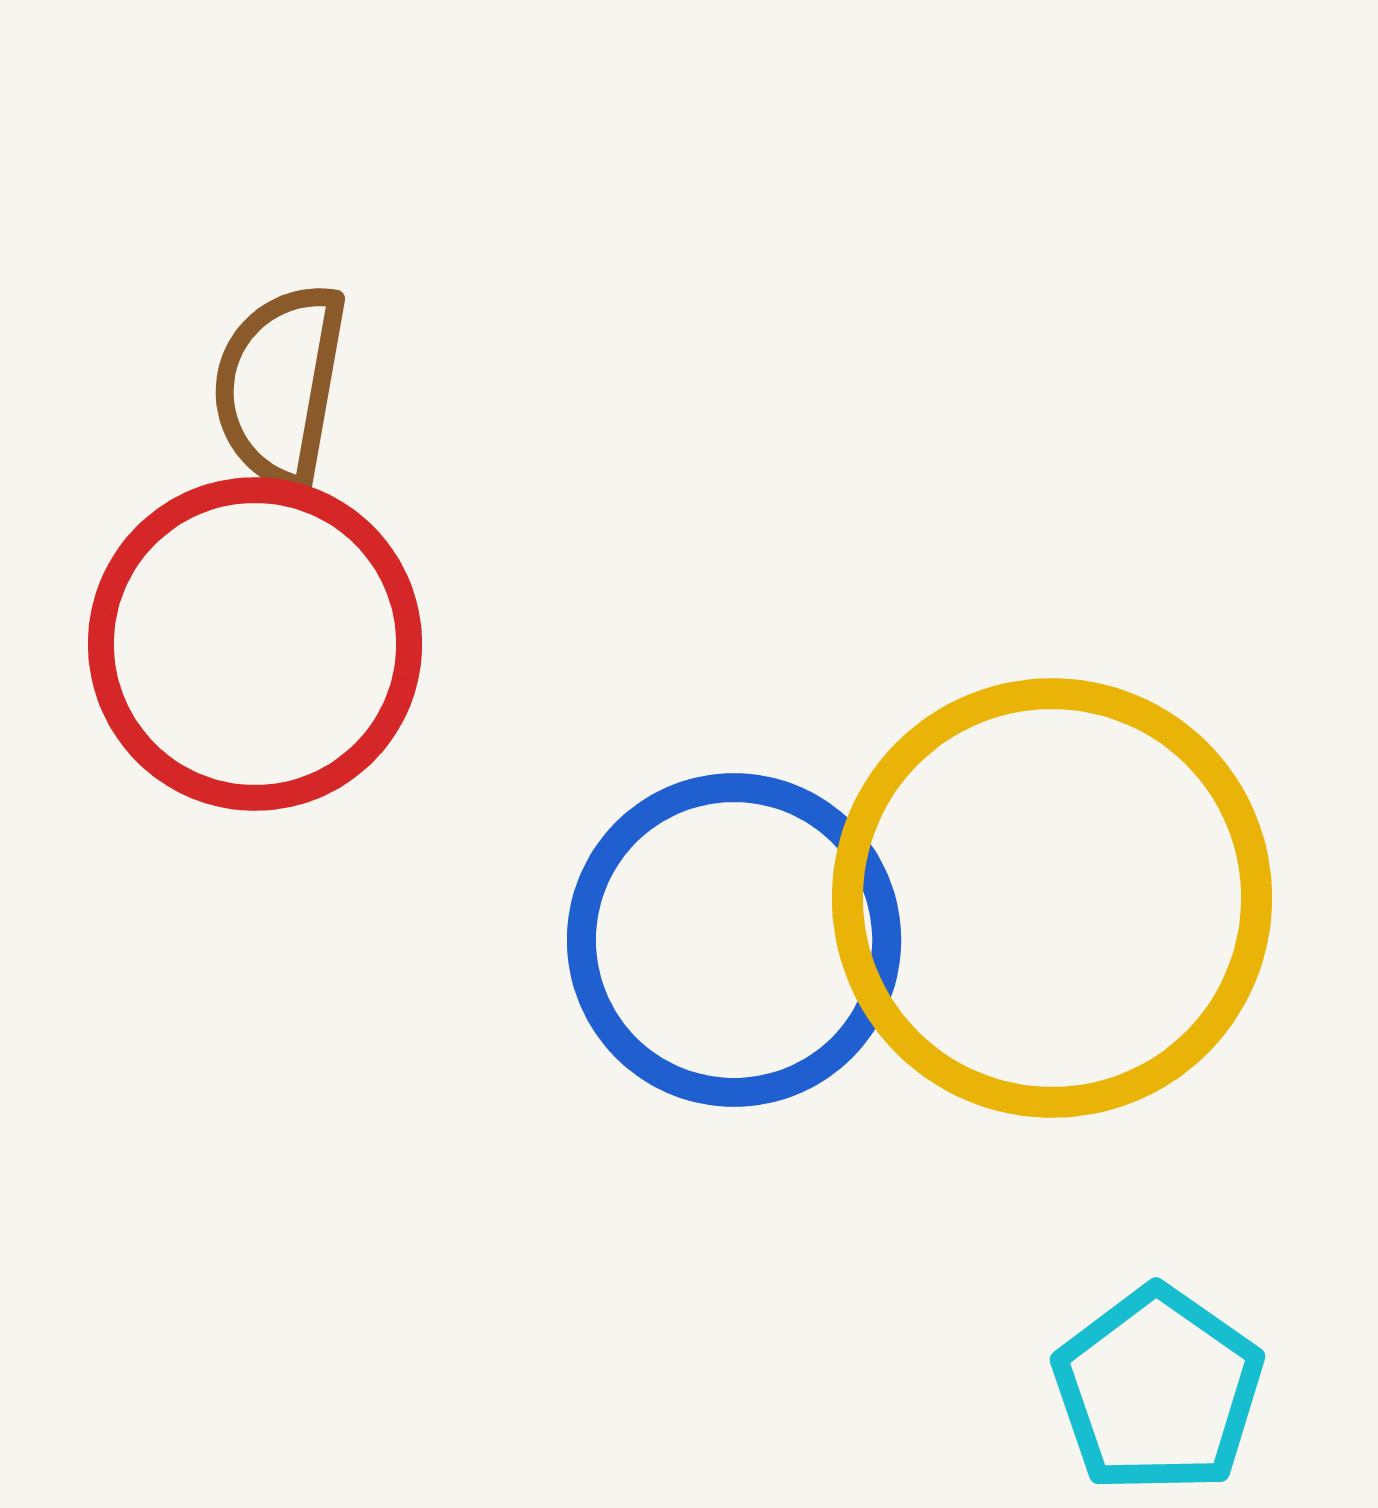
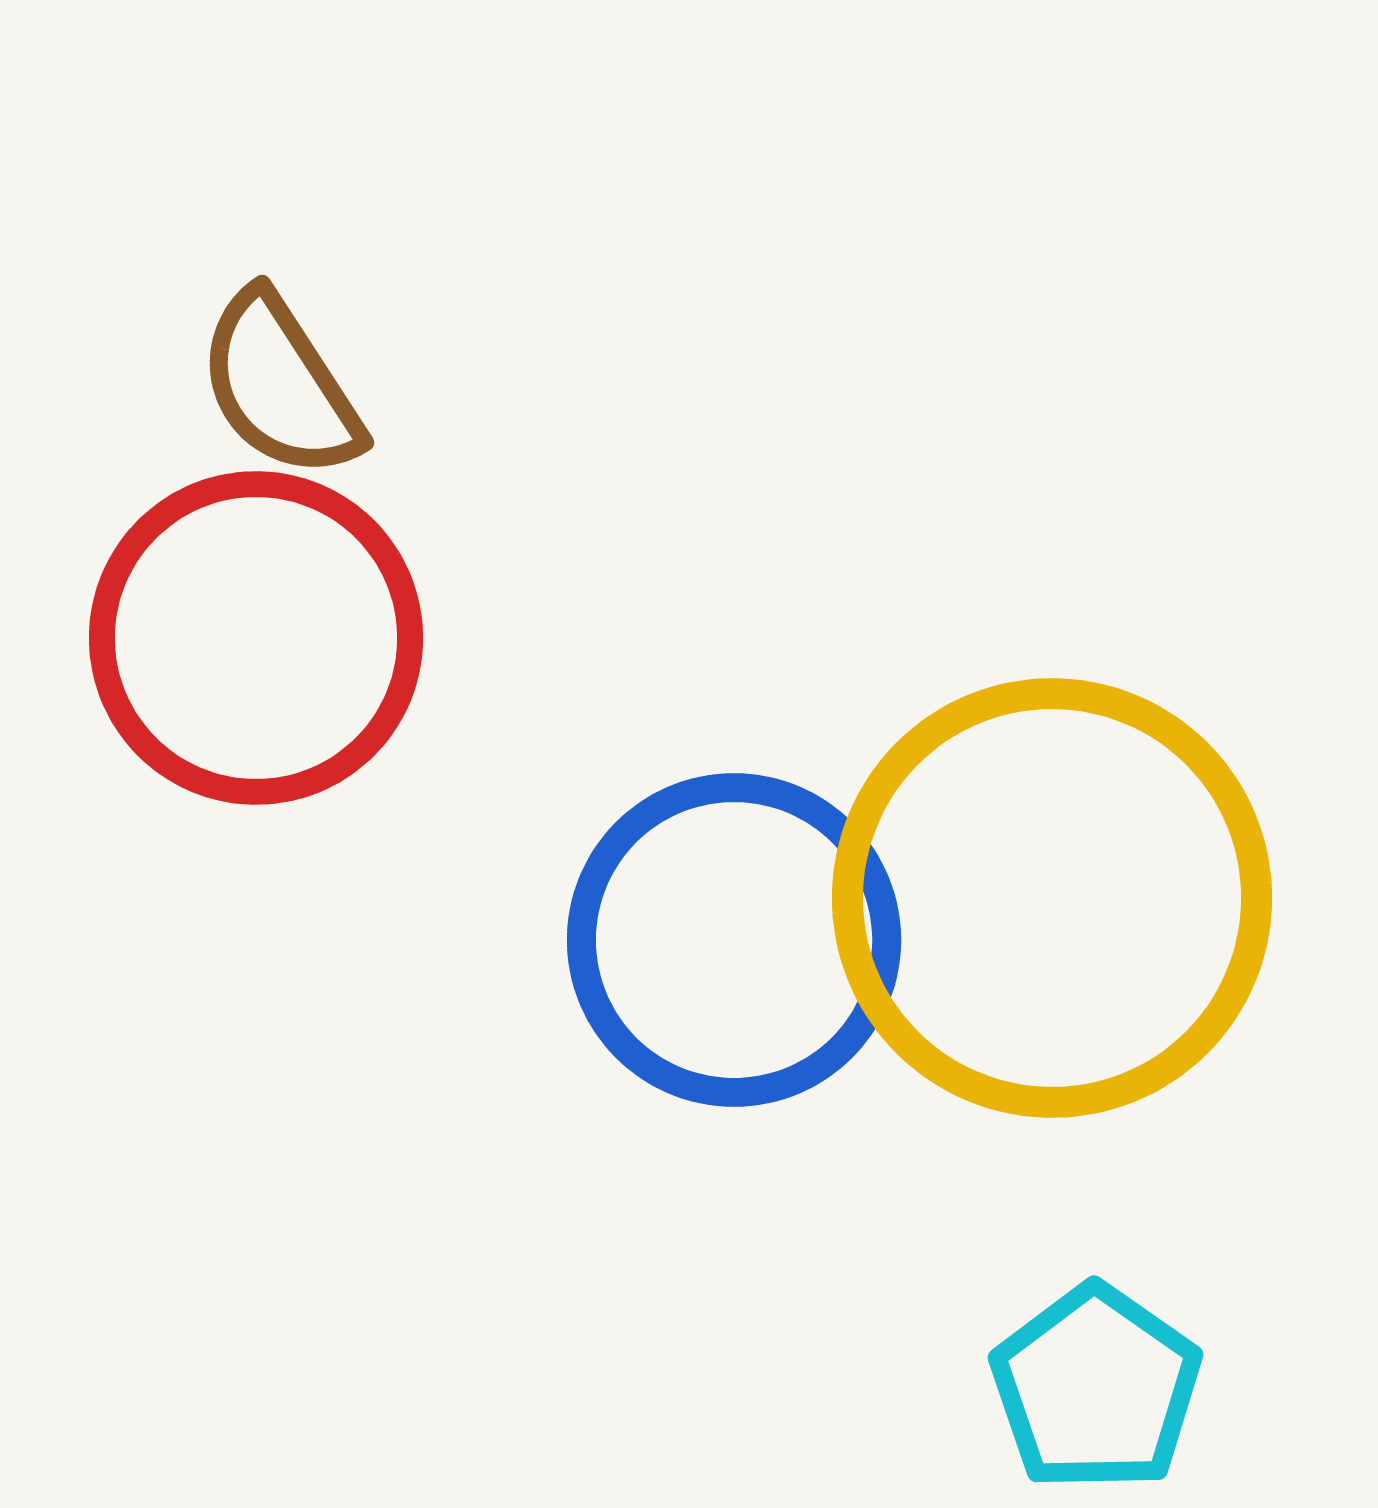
brown semicircle: rotated 43 degrees counterclockwise
red circle: moved 1 px right, 6 px up
cyan pentagon: moved 62 px left, 2 px up
